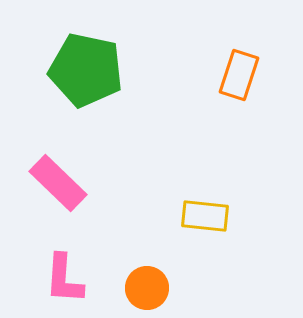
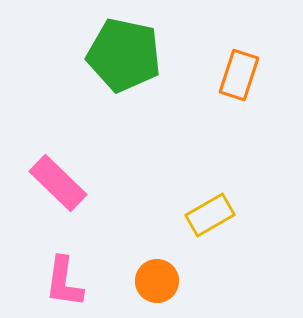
green pentagon: moved 38 px right, 15 px up
yellow rectangle: moved 5 px right, 1 px up; rotated 36 degrees counterclockwise
pink L-shape: moved 3 px down; rotated 4 degrees clockwise
orange circle: moved 10 px right, 7 px up
